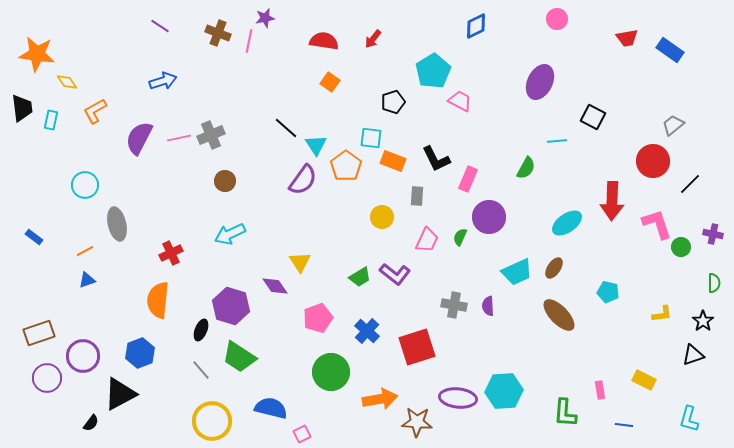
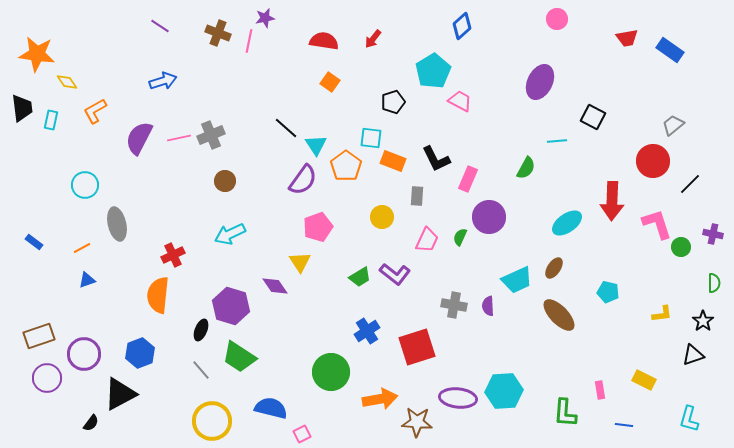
blue diamond at (476, 26): moved 14 px left; rotated 16 degrees counterclockwise
blue rectangle at (34, 237): moved 5 px down
orange line at (85, 251): moved 3 px left, 3 px up
red cross at (171, 253): moved 2 px right, 2 px down
cyan trapezoid at (517, 272): moved 8 px down
orange semicircle at (158, 300): moved 5 px up
pink pentagon at (318, 318): moved 91 px up
blue cross at (367, 331): rotated 15 degrees clockwise
brown rectangle at (39, 333): moved 3 px down
purple circle at (83, 356): moved 1 px right, 2 px up
